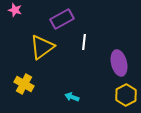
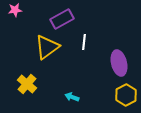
pink star: rotated 24 degrees counterclockwise
yellow triangle: moved 5 px right
yellow cross: moved 3 px right; rotated 12 degrees clockwise
